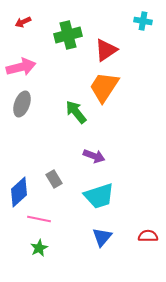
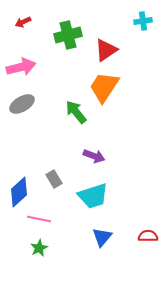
cyan cross: rotated 18 degrees counterclockwise
gray ellipse: rotated 40 degrees clockwise
cyan trapezoid: moved 6 px left
